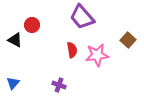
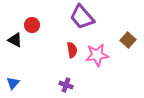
purple cross: moved 7 px right
